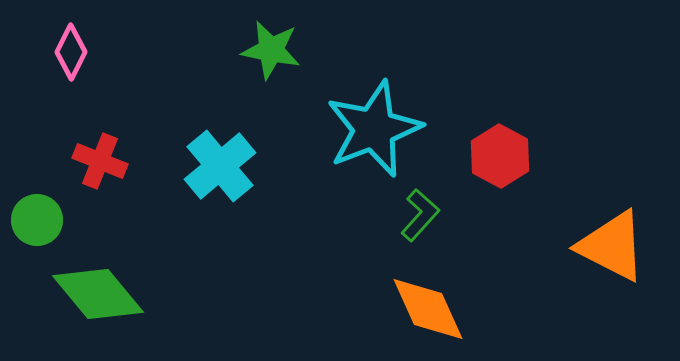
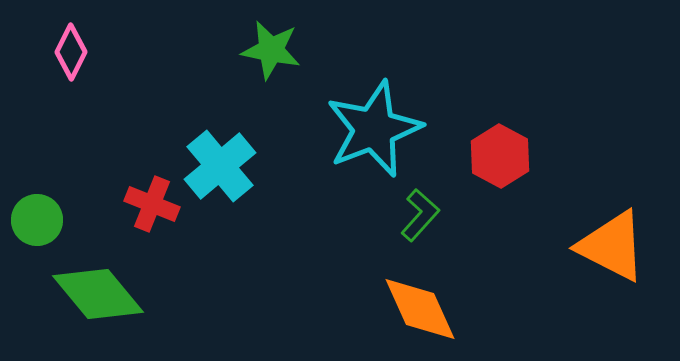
red cross: moved 52 px right, 43 px down
orange diamond: moved 8 px left
